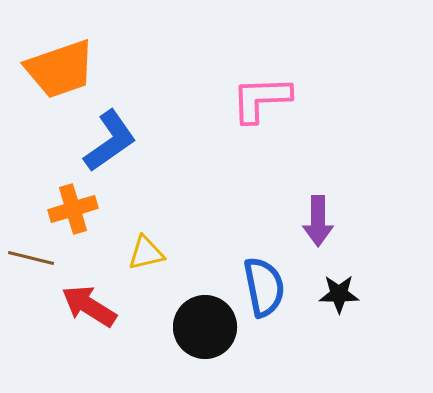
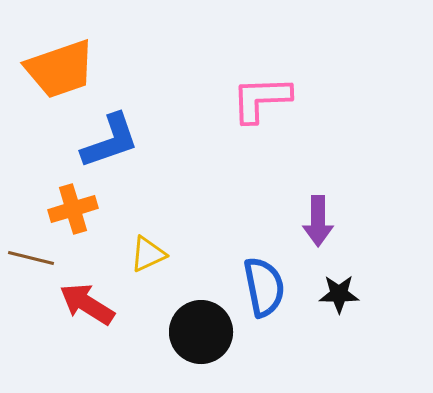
blue L-shape: rotated 16 degrees clockwise
yellow triangle: moved 2 px right, 1 px down; rotated 12 degrees counterclockwise
red arrow: moved 2 px left, 2 px up
black circle: moved 4 px left, 5 px down
